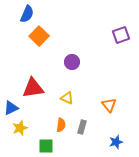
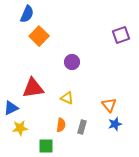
yellow star: rotated 14 degrees clockwise
blue star: moved 1 px left, 18 px up
